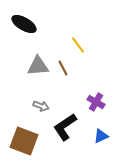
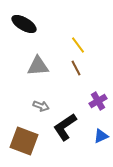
brown line: moved 13 px right
purple cross: moved 2 px right, 1 px up; rotated 30 degrees clockwise
